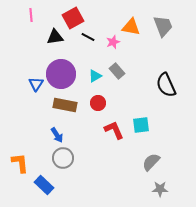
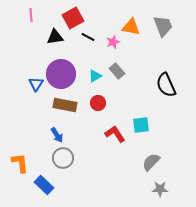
red L-shape: moved 1 px right, 4 px down; rotated 10 degrees counterclockwise
